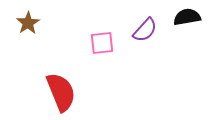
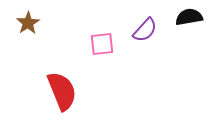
black semicircle: moved 2 px right
pink square: moved 1 px down
red semicircle: moved 1 px right, 1 px up
